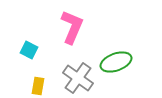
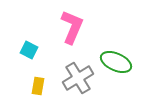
green ellipse: rotated 44 degrees clockwise
gray cross: rotated 24 degrees clockwise
